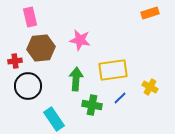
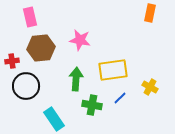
orange rectangle: rotated 60 degrees counterclockwise
red cross: moved 3 px left
black circle: moved 2 px left
